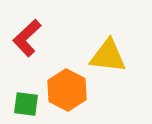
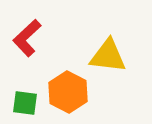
orange hexagon: moved 1 px right, 2 px down
green square: moved 1 px left, 1 px up
